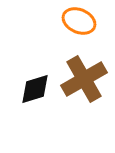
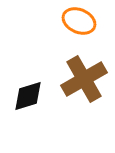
black diamond: moved 7 px left, 7 px down
